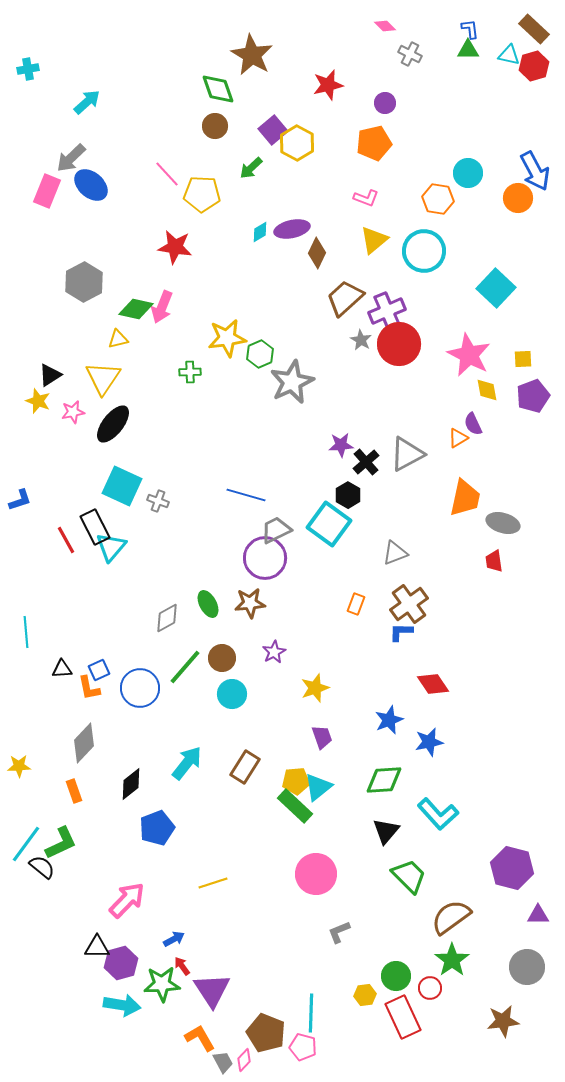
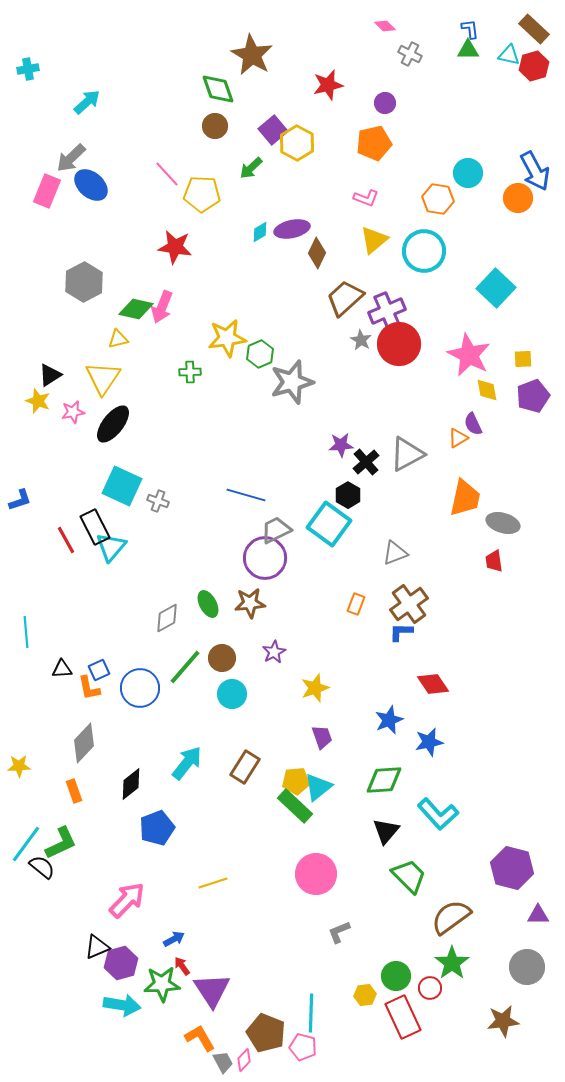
gray star at (292, 382): rotated 9 degrees clockwise
black triangle at (97, 947): rotated 24 degrees counterclockwise
green star at (452, 960): moved 3 px down
